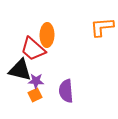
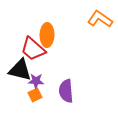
orange L-shape: moved 2 px left, 8 px up; rotated 40 degrees clockwise
